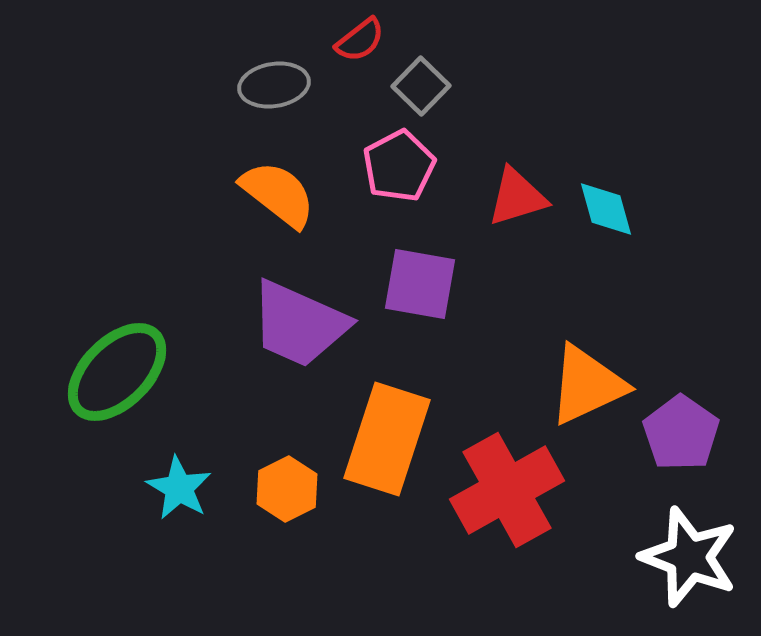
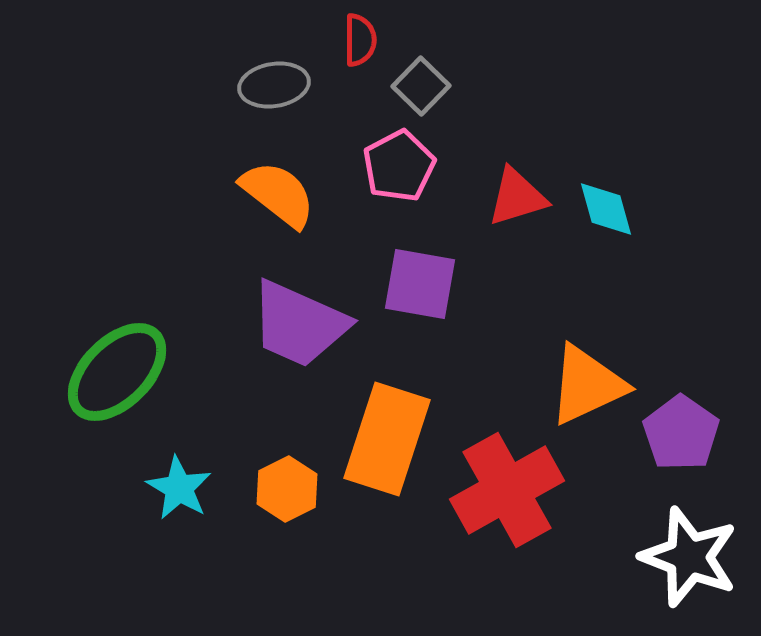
red semicircle: rotated 52 degrees counterclockwise
